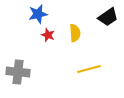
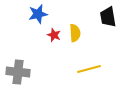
black trapezoid: rotated 115 degrees clockwise
red star: moved 6 px right
